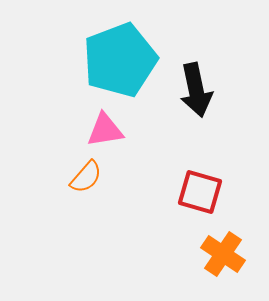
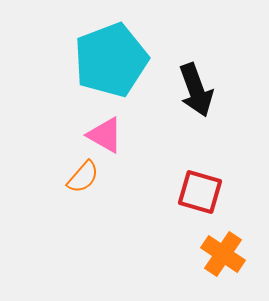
cyan pentagon: moved 9 px left
black arrow: rotated 8 degrees counterclockwise
pink triangle: moved 5 px down; rotated 39 degrees clockwise
orange semicircle: moved 3 px left
